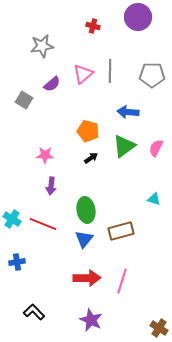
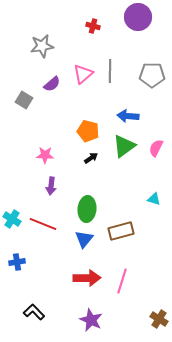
blue arrow: moved 4 px down
green ellipse: moved 1 px right, 1 px up; rotated 15 degrees clockwise
brown cross: moved 9 px up
